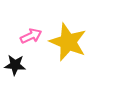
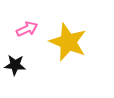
pink arrow: moved 4 px left, 7 px up
